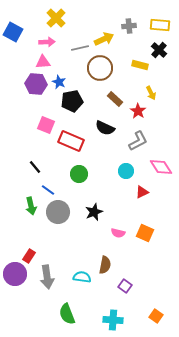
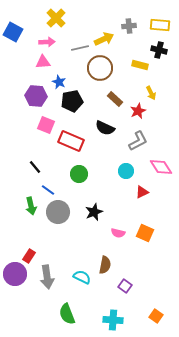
black cross at (159, 50): rotated 28 degrees counterclockwise
purple hexagon at (36, 84): moved 12 px down
red star at (138, 111): rotated 14 degrees clockwise
cyan semicircle at (82, 277): rotated 18 degrees clockwise
